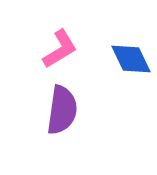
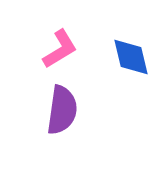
blue diamond: moved 2 px up; rotated 12 degrees clockwise
